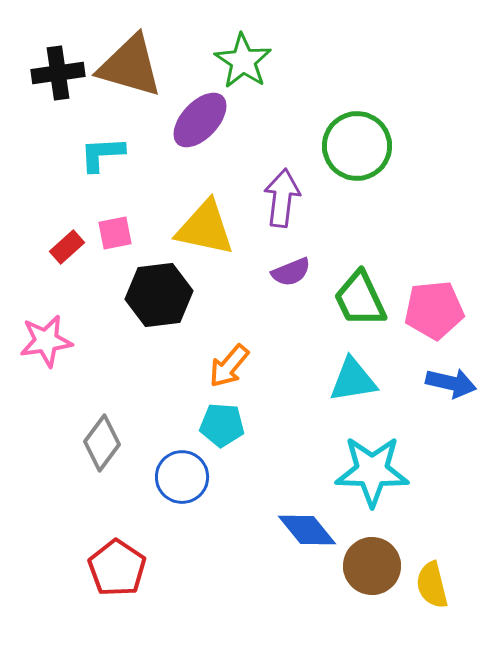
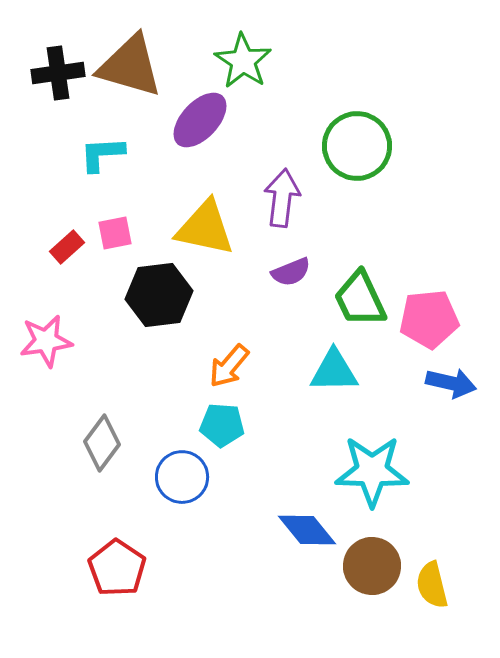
pink pentagon: moved 5 px left, 9 px down
cyan triangle: moved 19 px left, 9 px up; rotated 8 degrees clockwise
